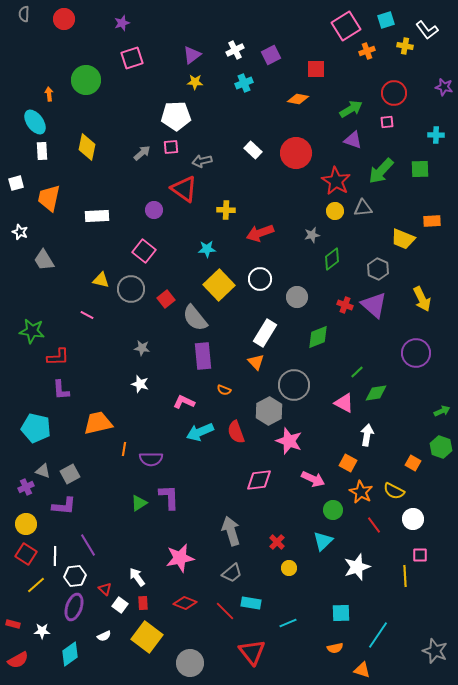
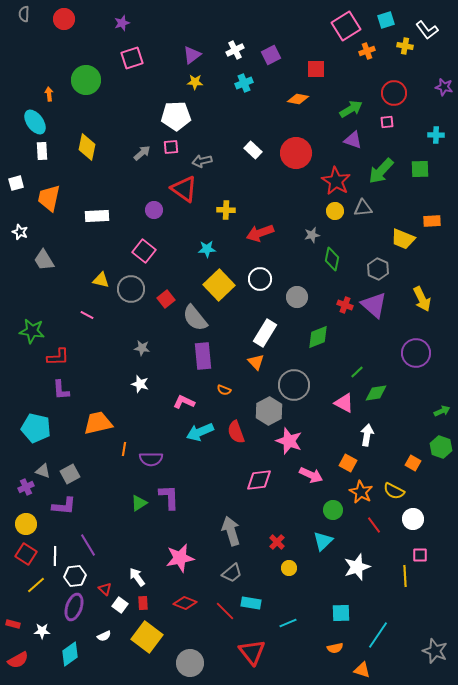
green diamond at (332, 259): rotated 40 degrees counterclockwise
pink arrow at (313, 479): moved 2 px left, 4 px up
